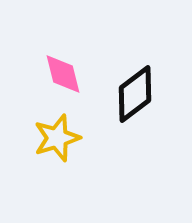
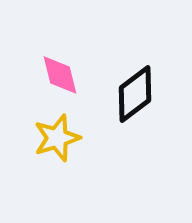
pink diamond: moved 3 px left, 1 px down
